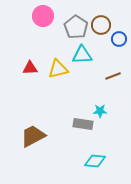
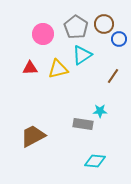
pink circle: moved 18 px down
brown circle: moved 3 px right, 1 px up
cyan triangle: rotated 30 degrees counterclockwise
brown line: rotated 35 degrees counterclockwise
